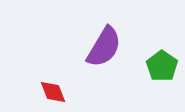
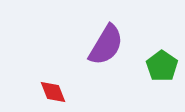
purple semicircle: moved 2 px right, 2 px up
